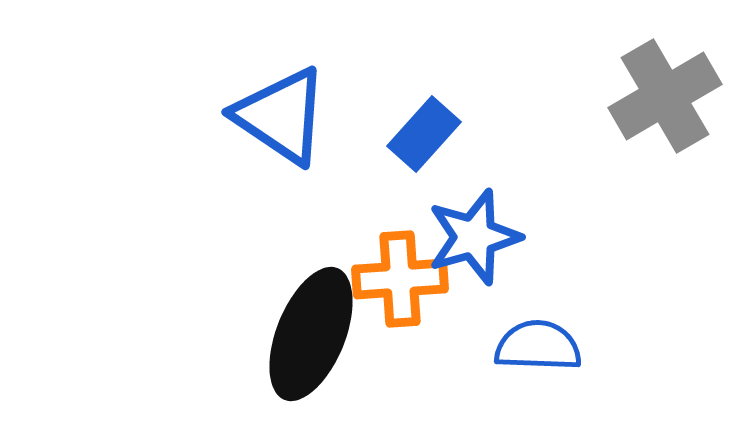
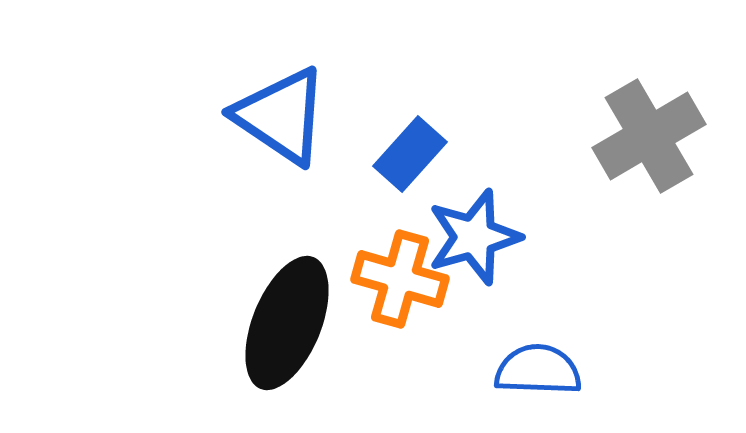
gray cross: moved 16 px left, 40 px down
blue rectangle: moved 14 px left, 20 px down
orange cross: rotated 20 degrees clockwise
black ellipse: moved 24 px left, 11 px up
blue semicircle: moved 24 px down
